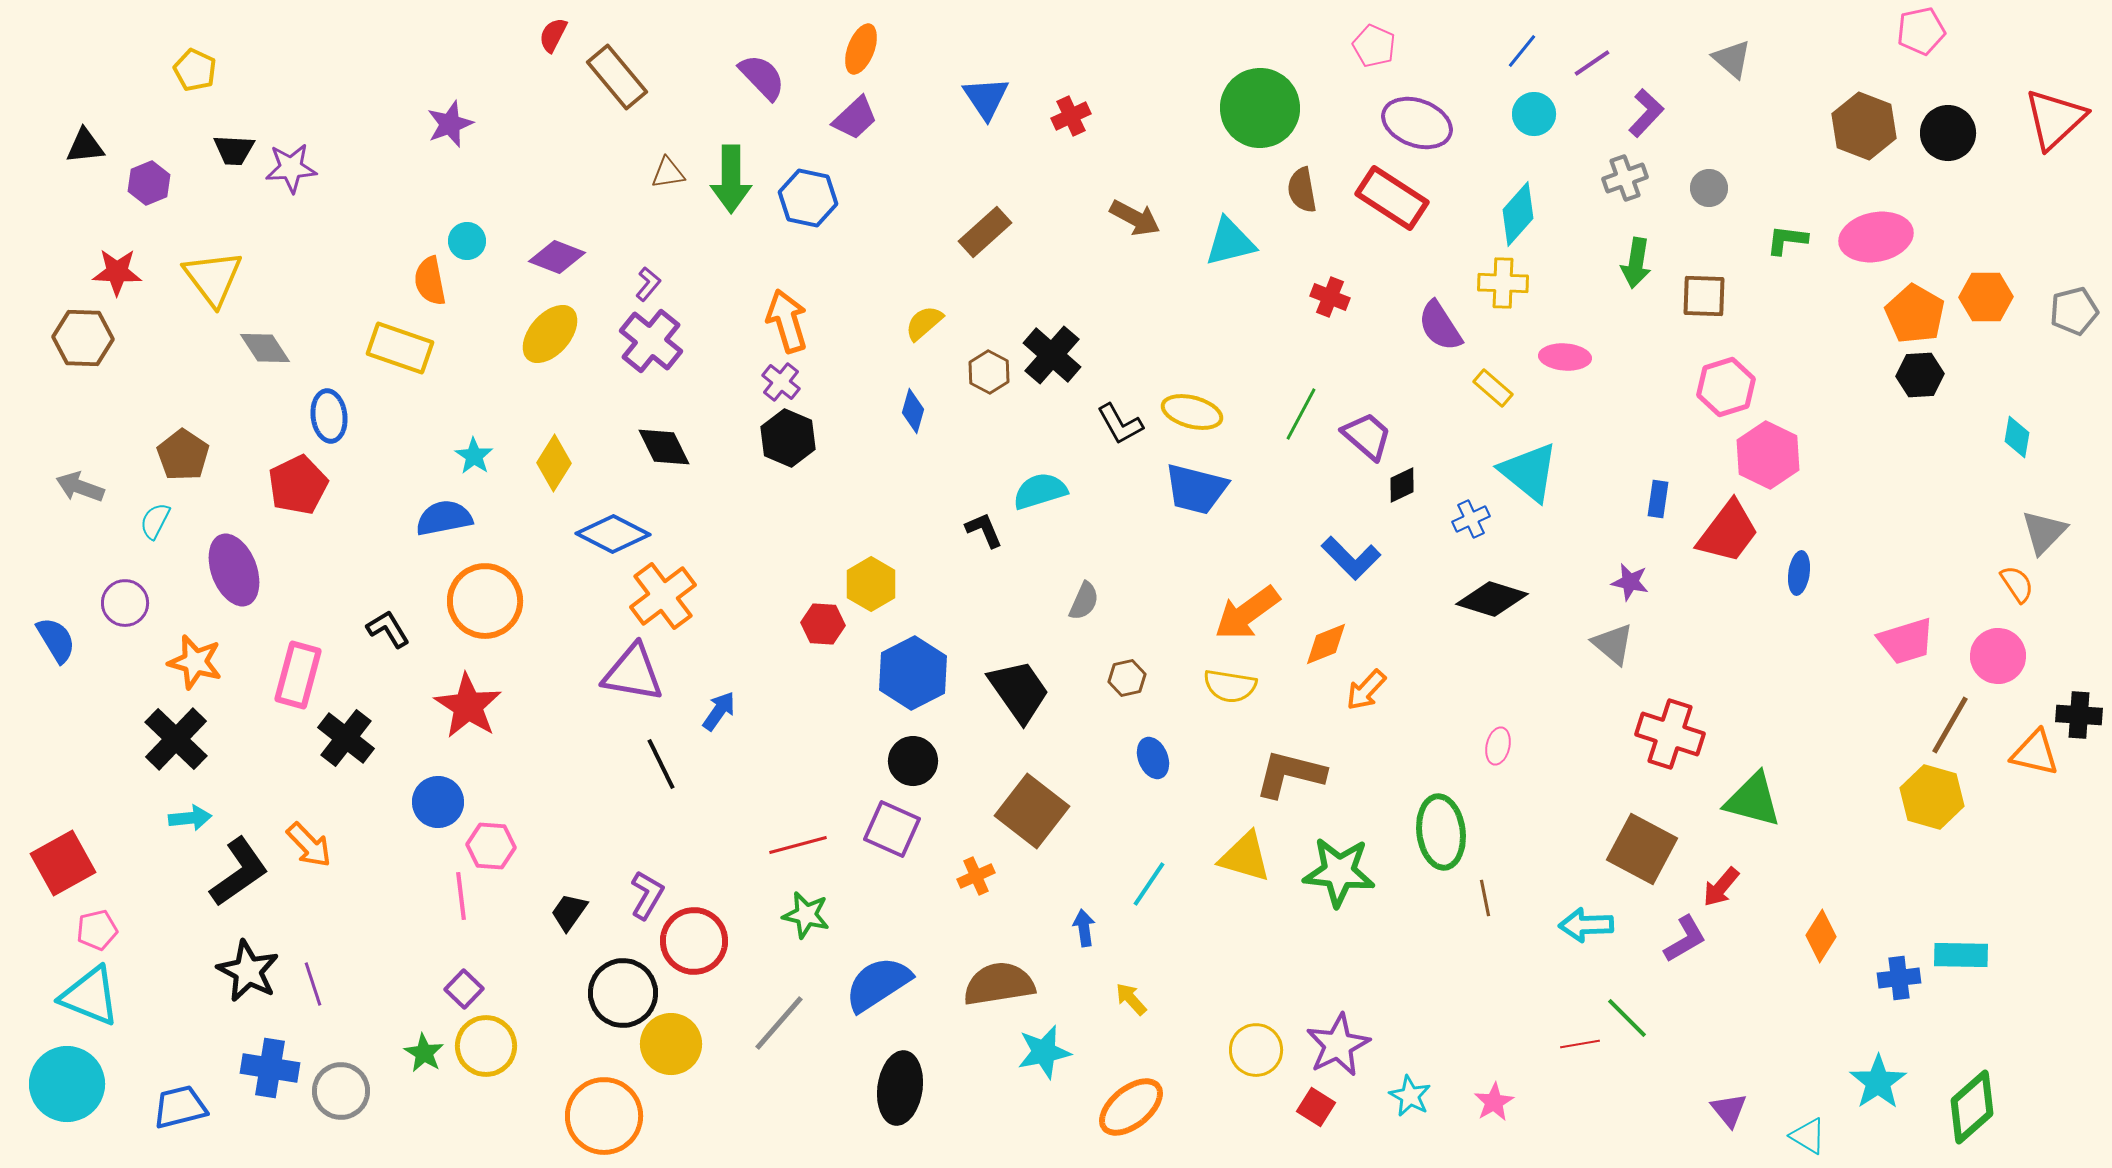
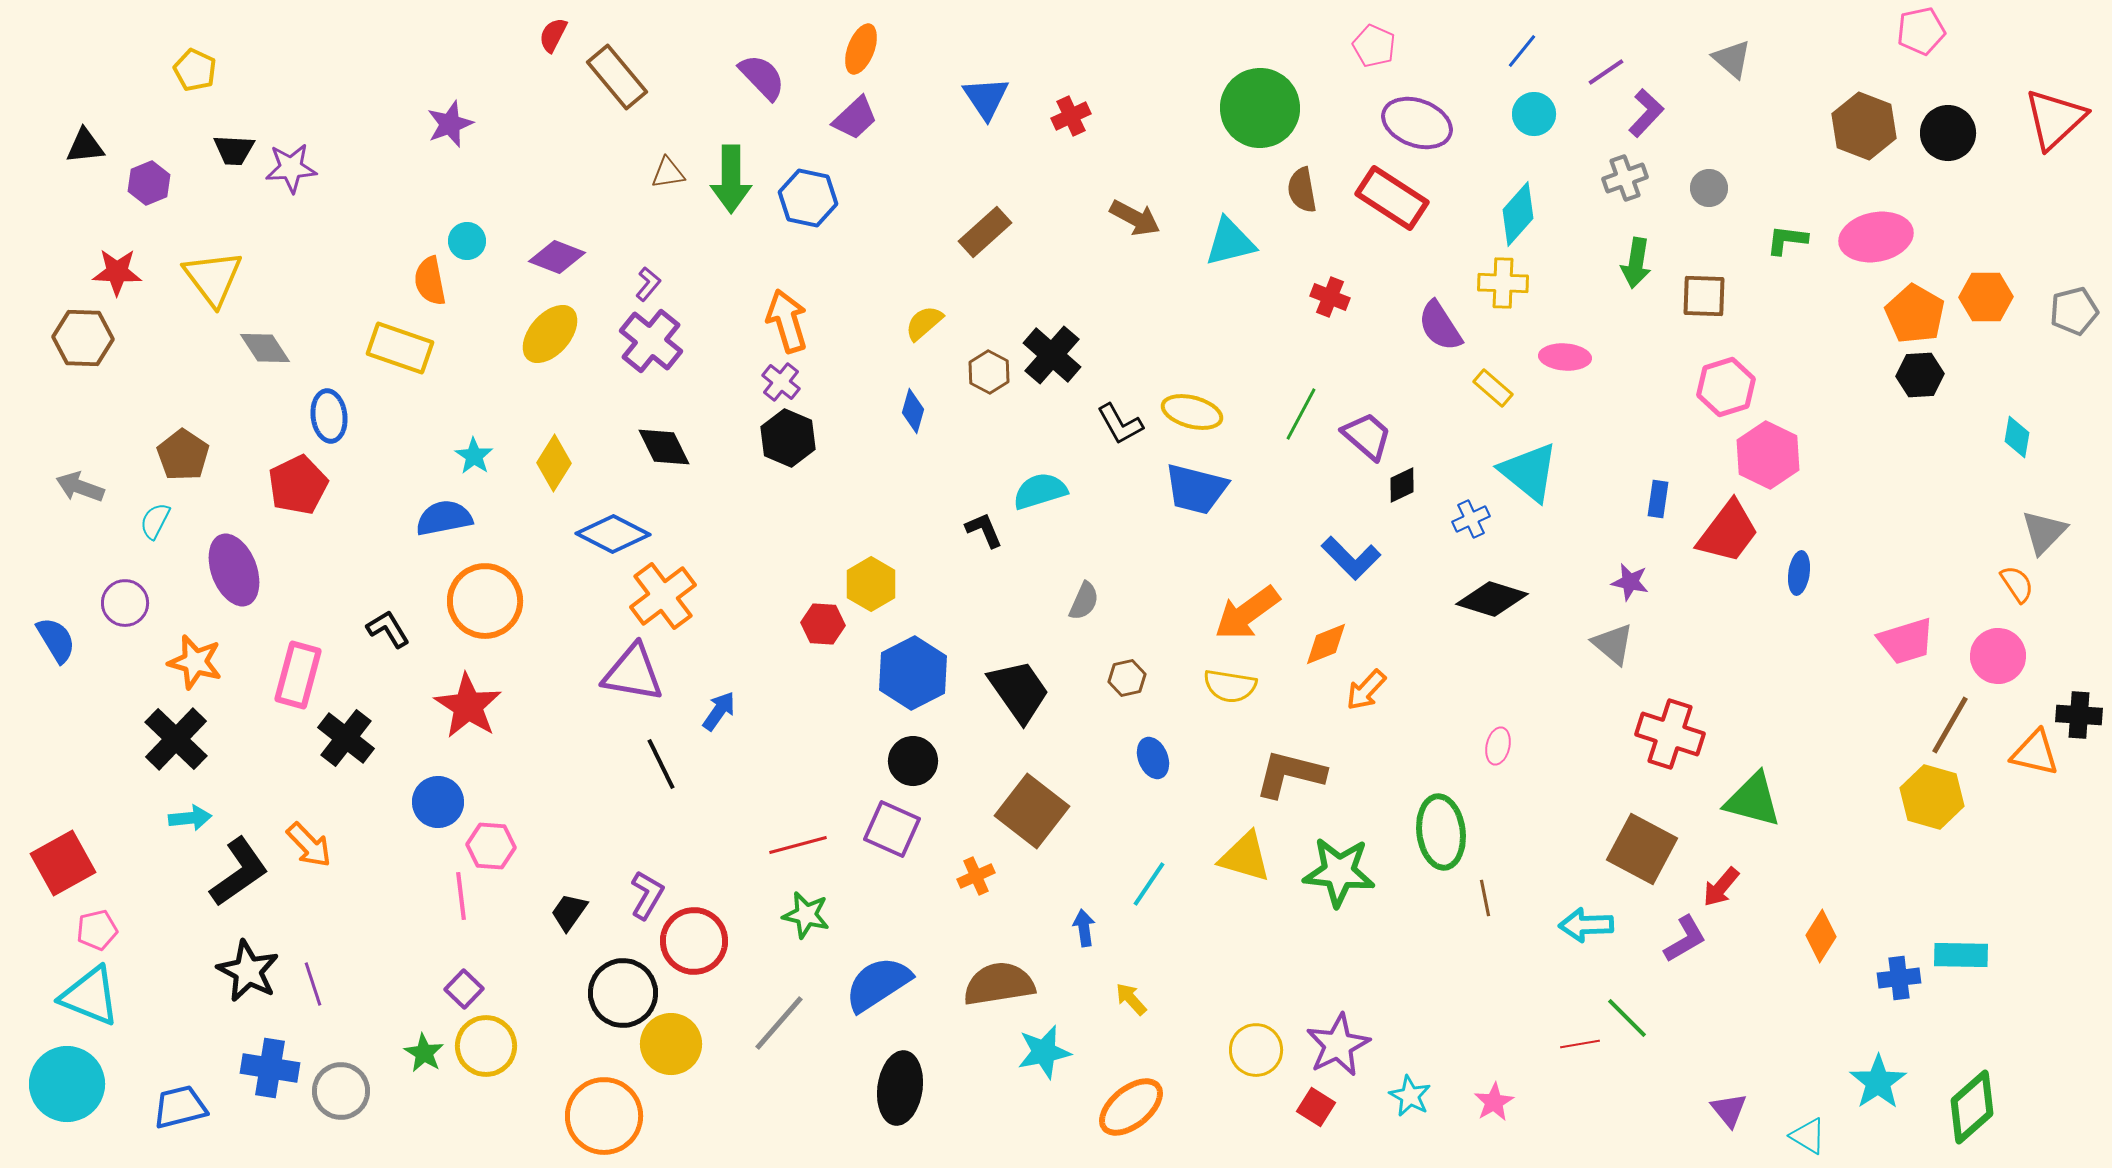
purple line at (1592, 63): moved 14 px right, 9 px down
